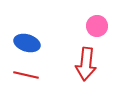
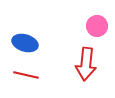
blue ellipse: moved 2 px left
